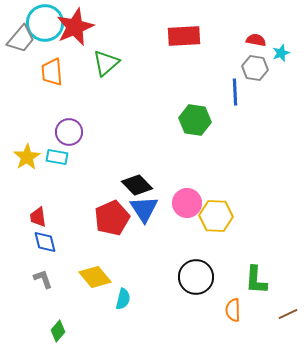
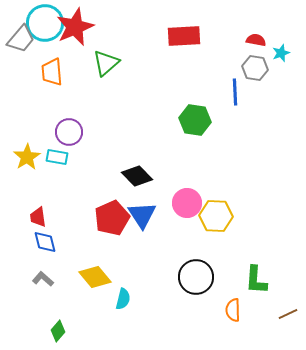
black diamond: moved 9 px up
blue triangle: moved 2 px left, 6 px down
gray L-shape: rotated 30 degrees counterclockwise
